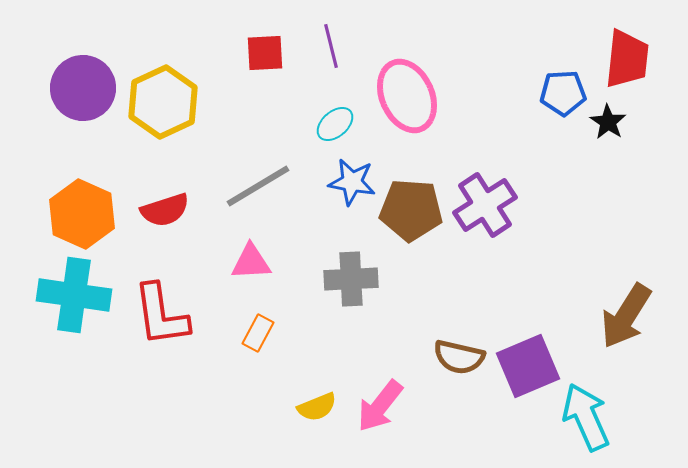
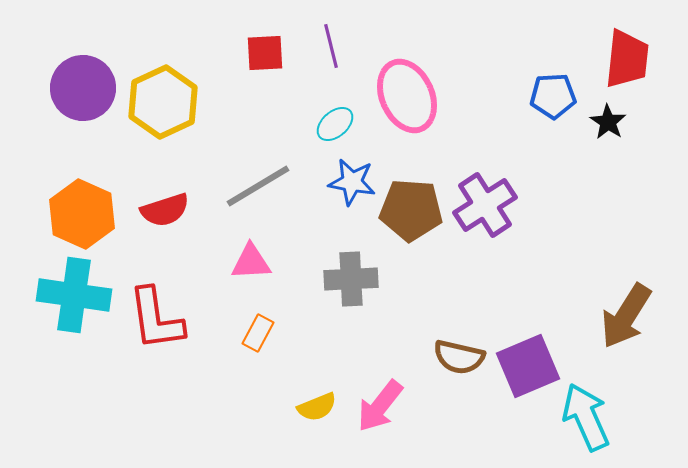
blue pentagon: moved 10 px left, 3 px down
red L-shape: moved 5 px left, 4 px down
